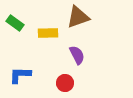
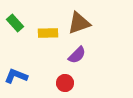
brown triangle: moved 1 px right, 6 px down
green rectangle: rotated 12 degrees clockwise
purple semicircle: rotated 72 degrees clockwise
blue L-shape: moved 4 px left, 1 px down; rotated 20 degrees clockwise
